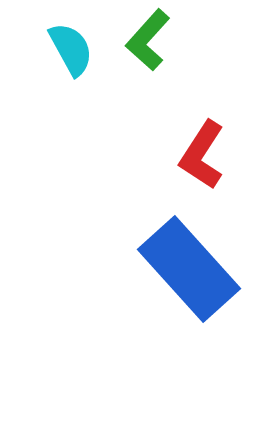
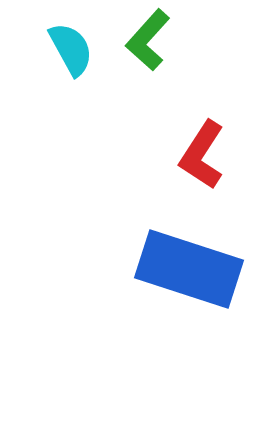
blue rectangle: rotated 30 degrees counterclockwise
